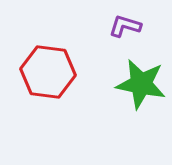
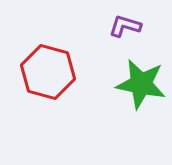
red hexagon: rotated 8 degrees clockwise
